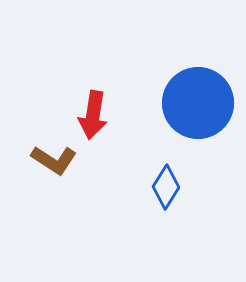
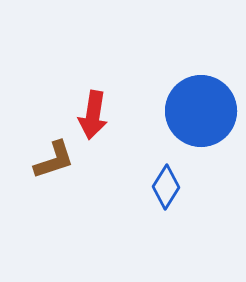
blue circle: moved 3 px right, 8 px down
brown L-shape: rotated 51 degrees counterclockwise
